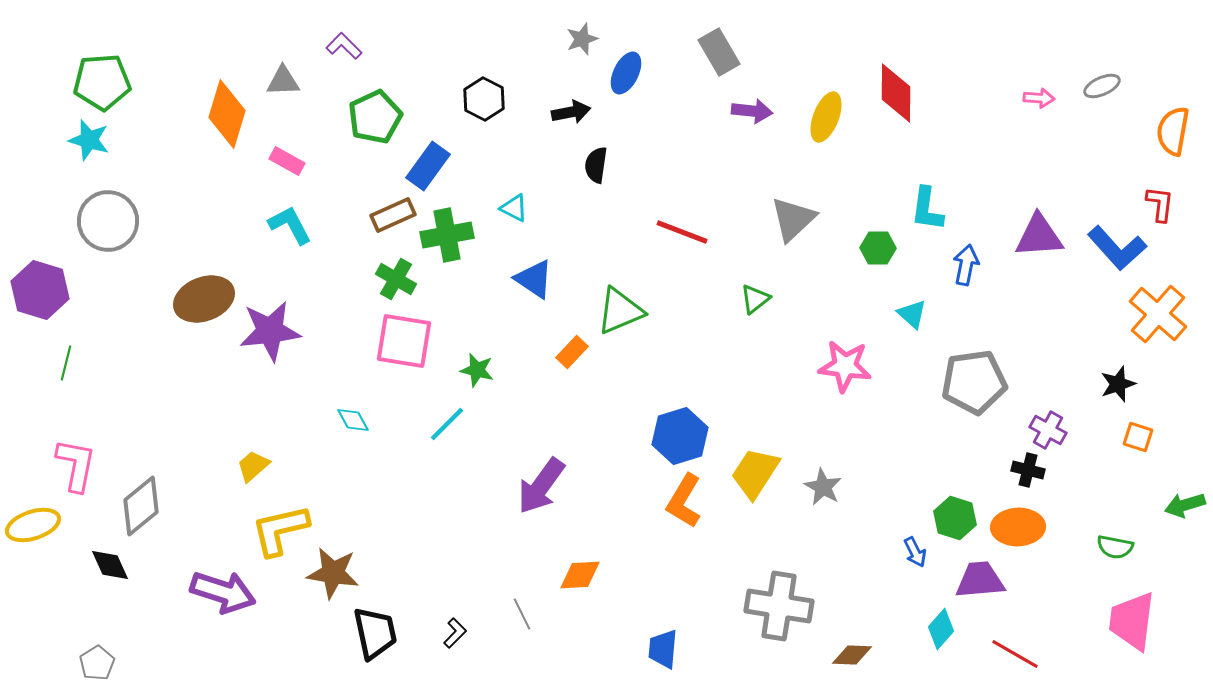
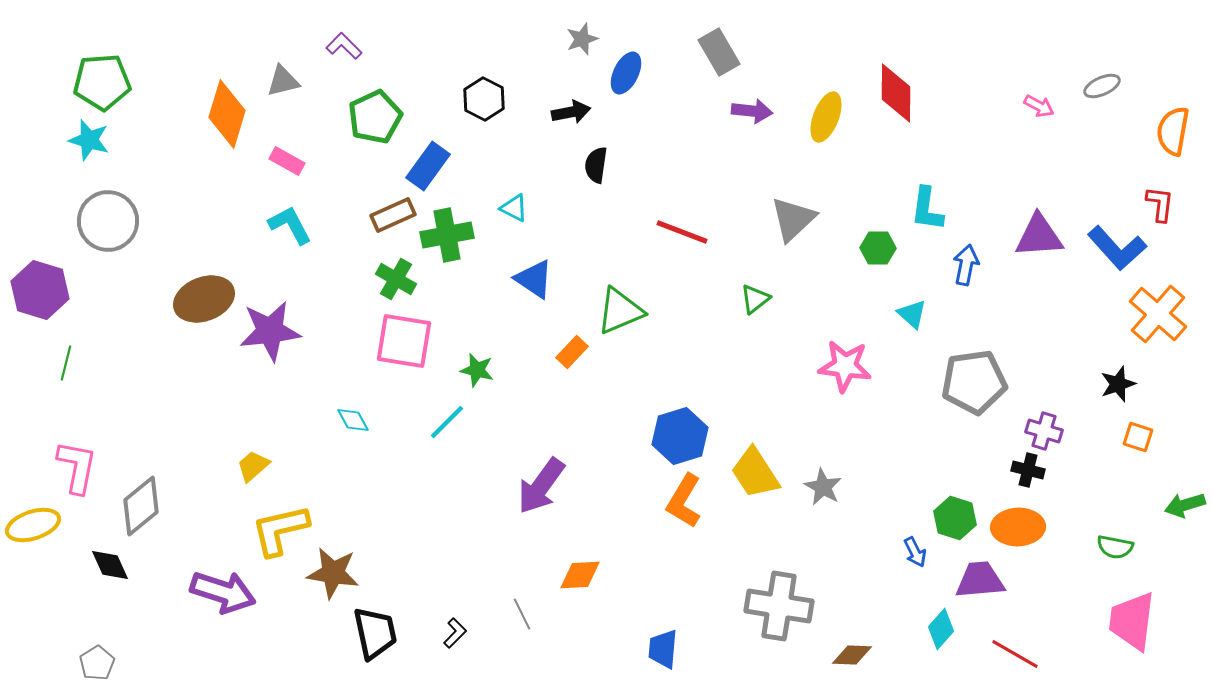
gray triangle at (283, 81): rotated 12 degrees counterclockwise
pink arrow at (1039, 98): moved 8 px down; rotated 24 degrees clockwise
cyan line at (447, 424): moved 2 px up
purple cross at (1048, 430): moved 4 px left, 1 px down; rotated 12 degrees counterclockwise
pink L-shape at (76, 465): moved 1 px right, 2 px down
yellow trapezoid at (755, 473): rotated 66 degrees counterclockwise
